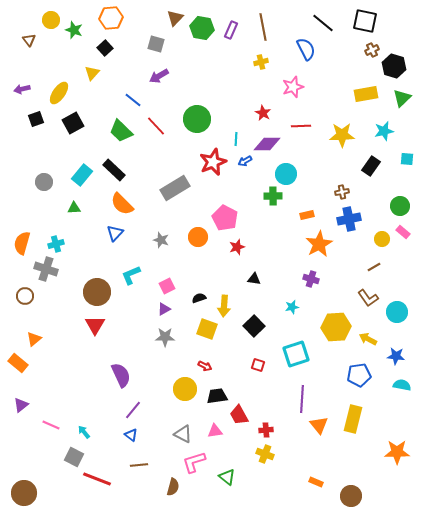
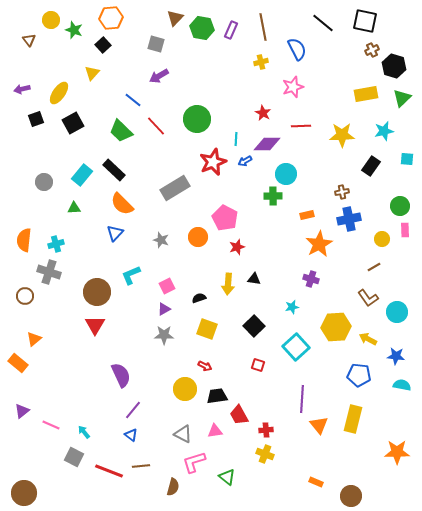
black square at (105, 48): moved 2 px left, 3 px up
blue semicircle at (306, 49): moved 9 px left
pink rectangle at (403, 232): moved 2 px right, 2 px up; rotated 48 degrees clockwise
orange semicircle at (22, 243): moved 2 px right, 3 px up; rotated 10 degrees counterclockwise
gray cross at (46, 269): moved 3 px right, 3 px down
yellow arrow at (224, 306): moved 4 px right, 22 px up
gray star at (165, 337): moved 1 px left, 2 px up
cyan square at (296, 354): moved 7 px up; rotated 24 degrees counterclockwise
blue pentagon at (359, 375): rotated 15 degrees clockwise
purple triangle at (21, 405): moved 1 px right, 6 px down
brown line at (139, 465): moved 2 px right, 1 px down
red line at (97, 479): moved 12 px right, 8 px up
